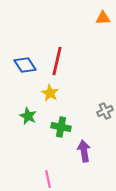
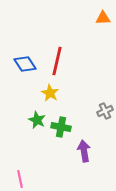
blue diamond: moved 1 px up
green star: moved 9 px right, 4 px down
pink line: moved 28 px left
